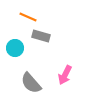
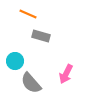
orange line: moved 3 px up
cyan circle: moved 13 px down
pink arrow: moved 1 px right, 1 px up
